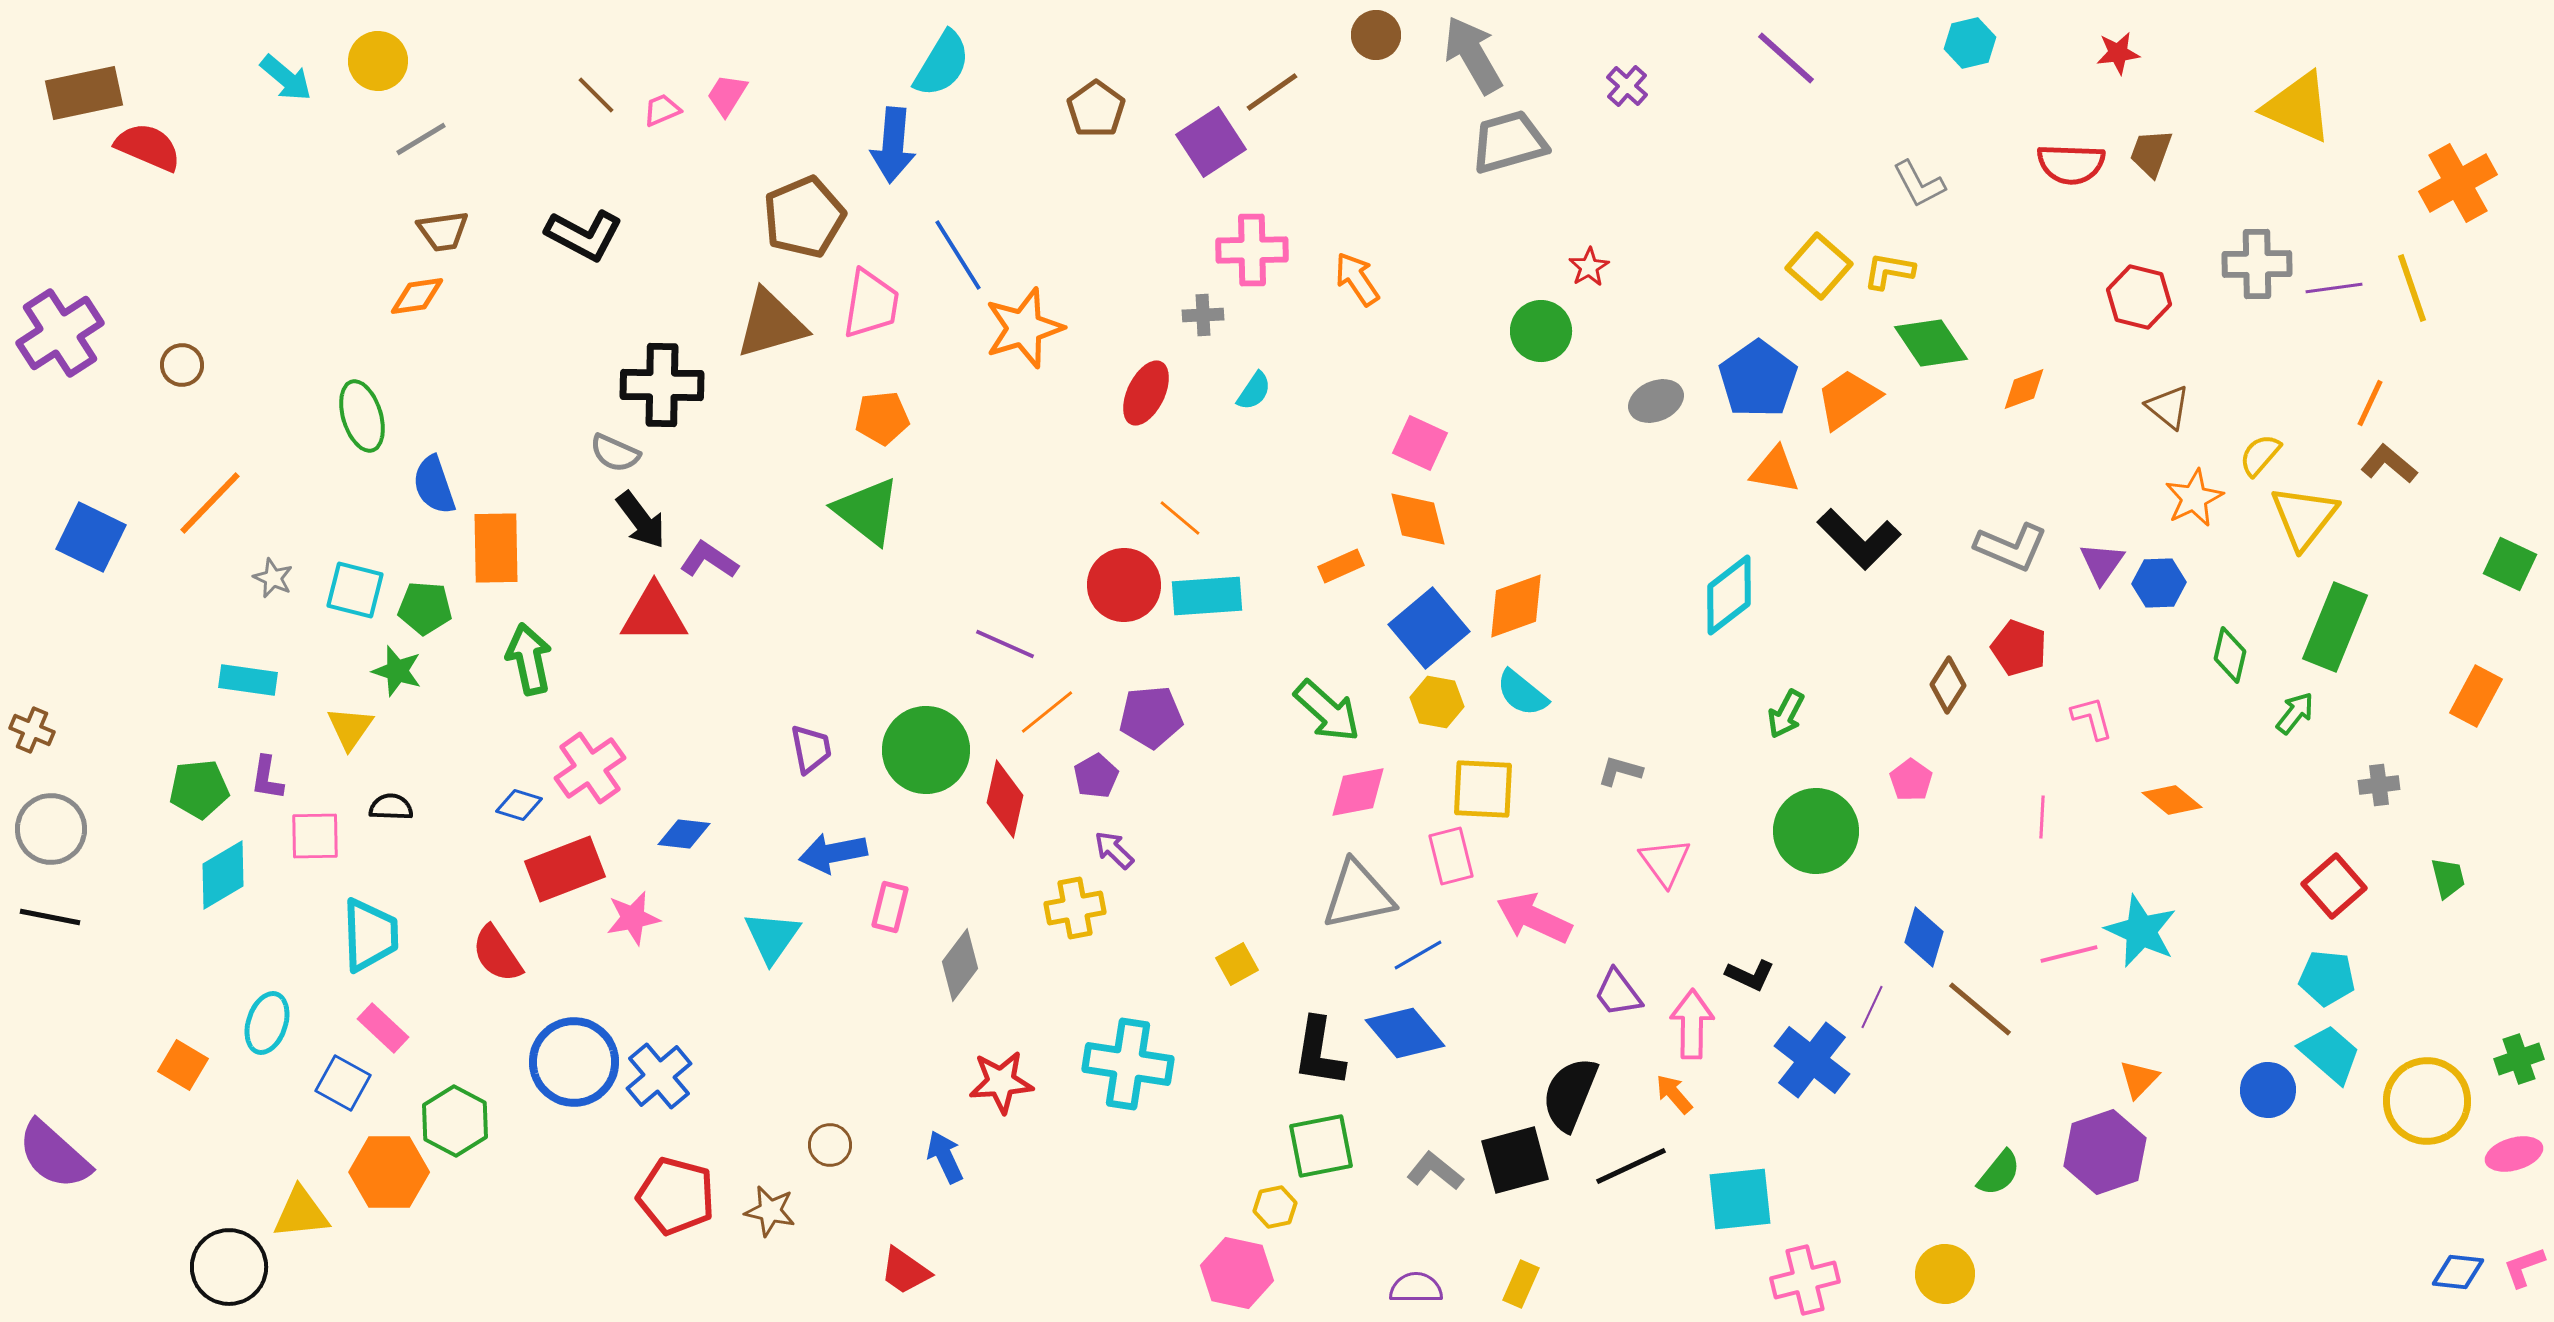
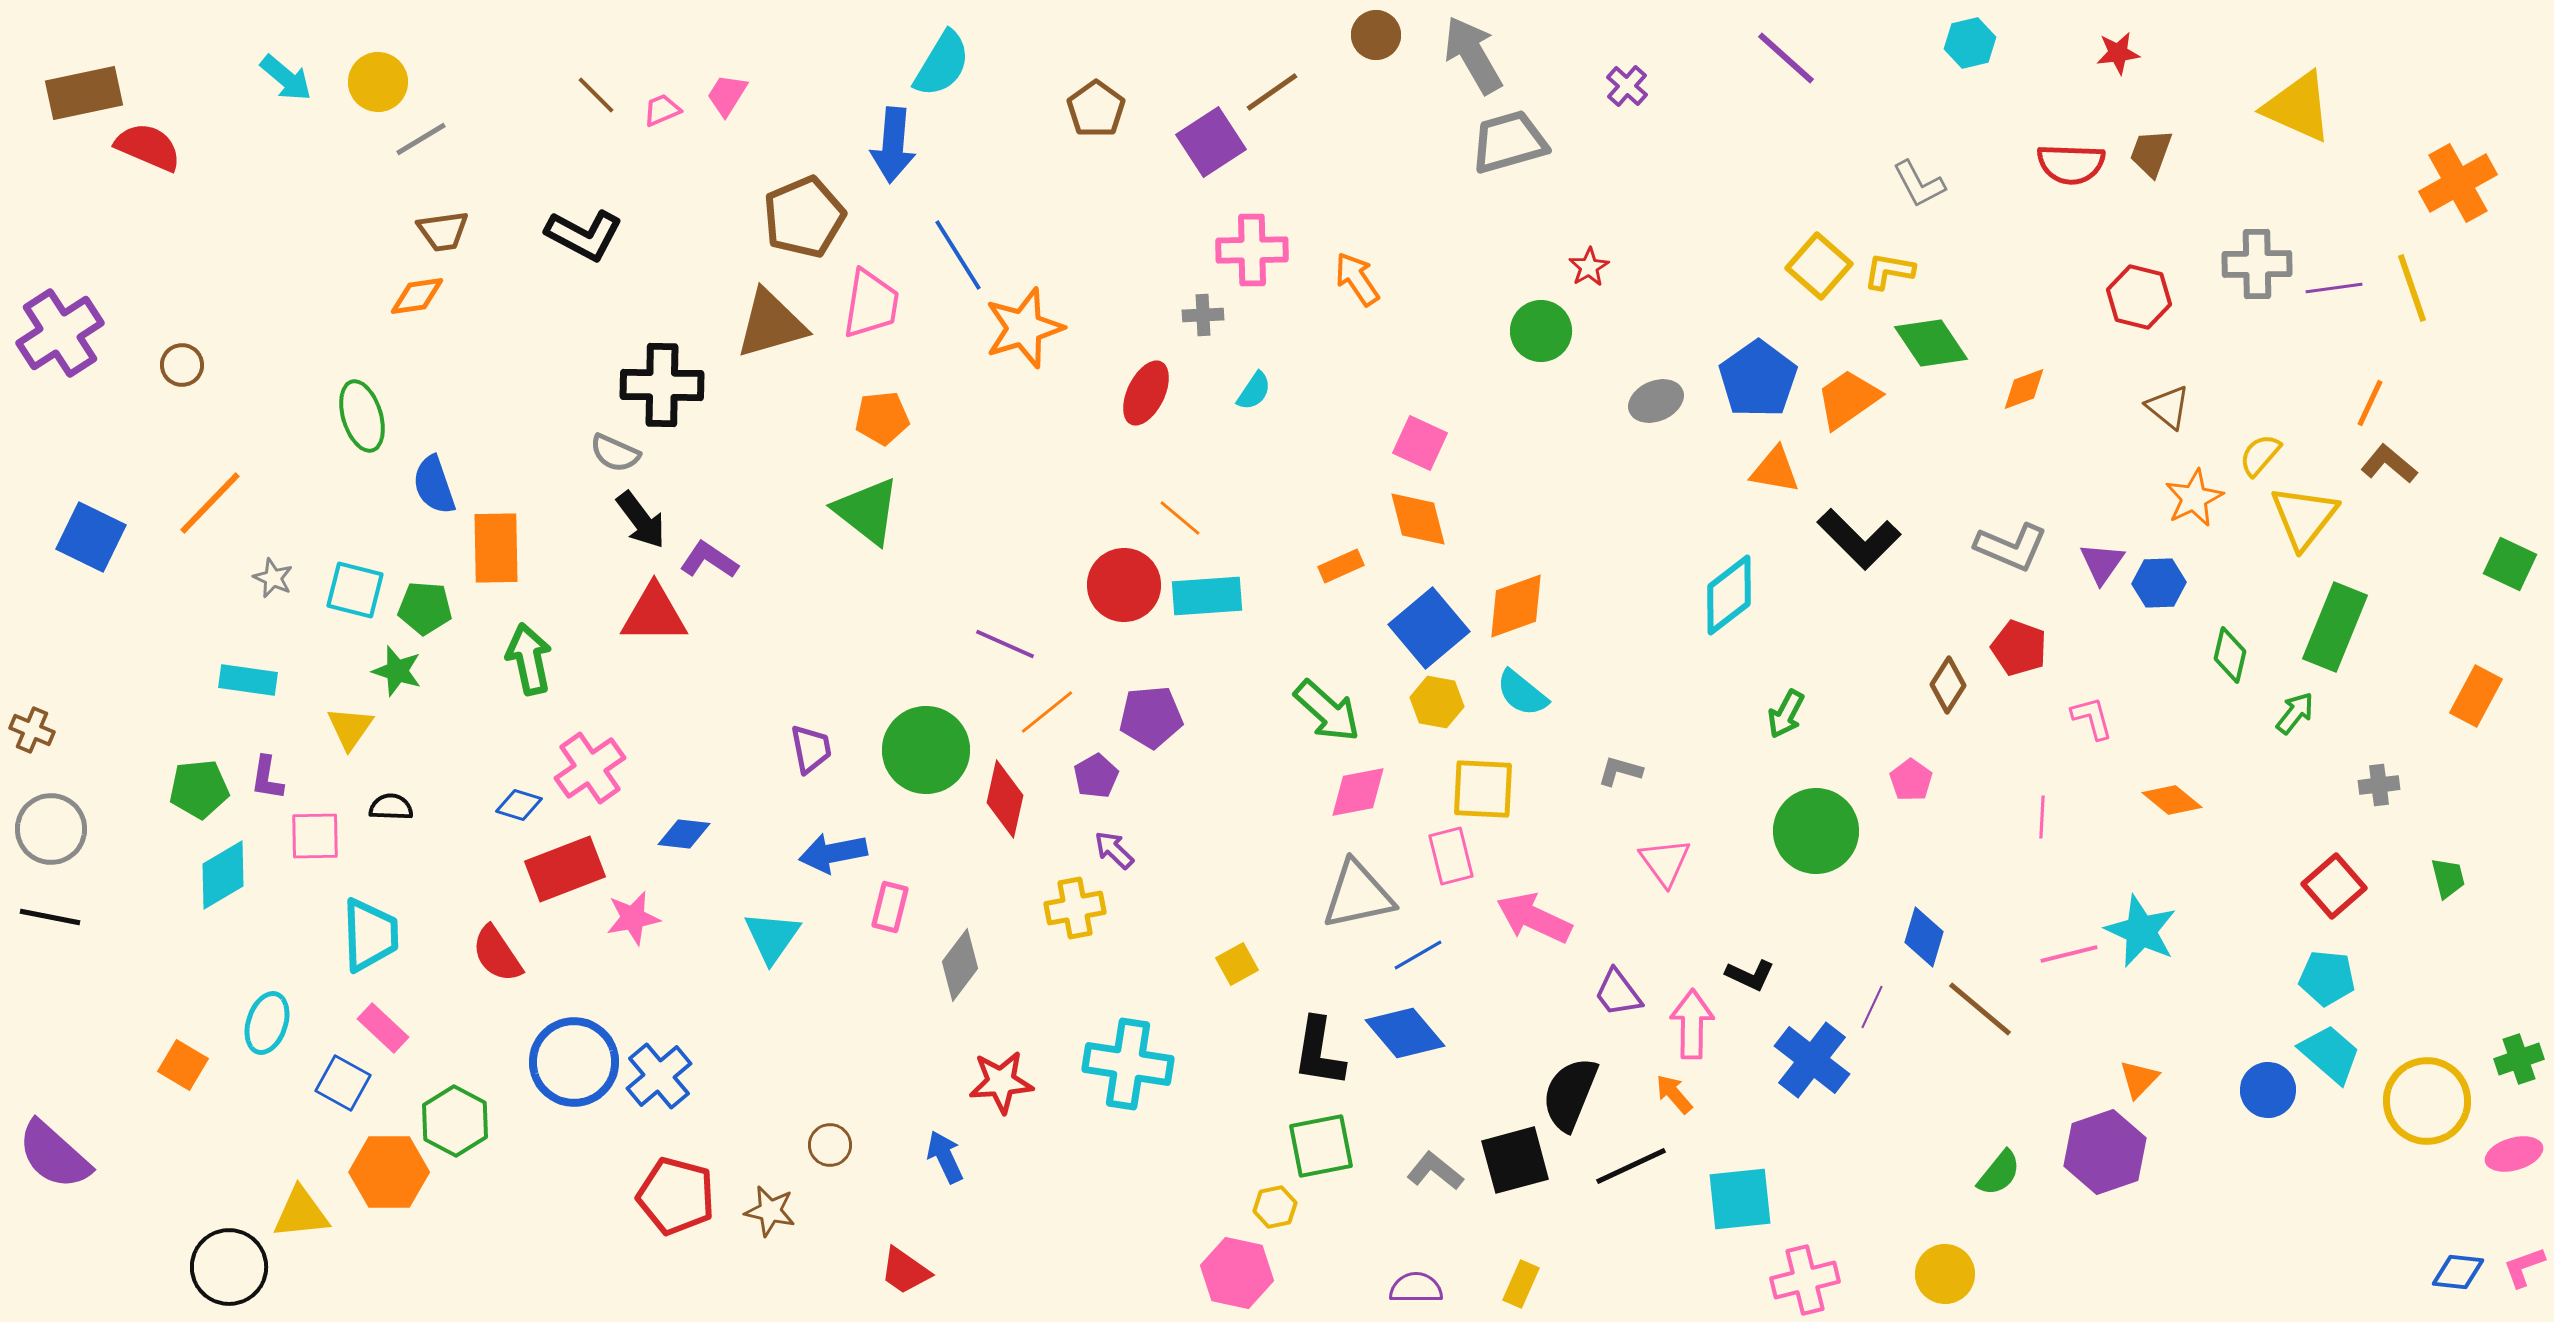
yellow circle at (378, 61): moved 21 px down
